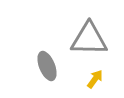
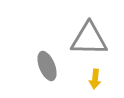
yellow arrow: rotated 150 degrees clockwise
